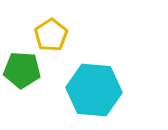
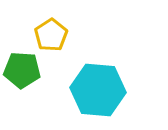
cyan hexagon: moved 4 px right
